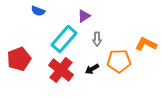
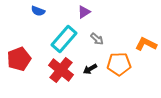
purple triangle: moved 4 px up
gray arrow: rotated 48 degrees counterclockwise
orange pentagon: moved 3 px down
black arrow: moved 2 px left
